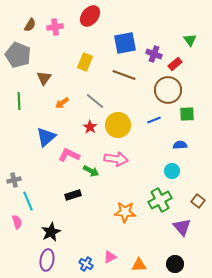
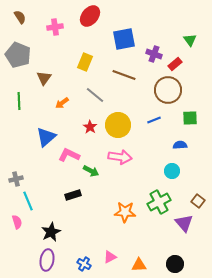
brown semicircle: moved 10 px left, 8 px up; rotated 64 degrees counterclockwise
blue square: moved 1 px left, 4 px up
gray line: moved 6 px up
green square: moved 3 px right, 4 px down
pink arrow: moved 4 px right, 2 px up
gray cross: moved 2 px right, 1 px up
green cross: moved 1 px left, 2 px down
purple triangle: moved 2 px right, 4 px up
blue cross: moved 2 px left
